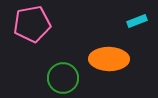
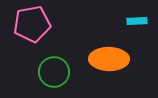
cyan rectangle: rotated 18 degrees clockwise
green circle: moved 9 px left, 6 px up
